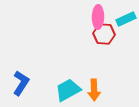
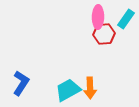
cyan rectangle: rotated 30 degrees counterclockwise
red hexagon: rotated 10 degrees counterclockwise
orange arrow: moved 4 px left, 2 px up
